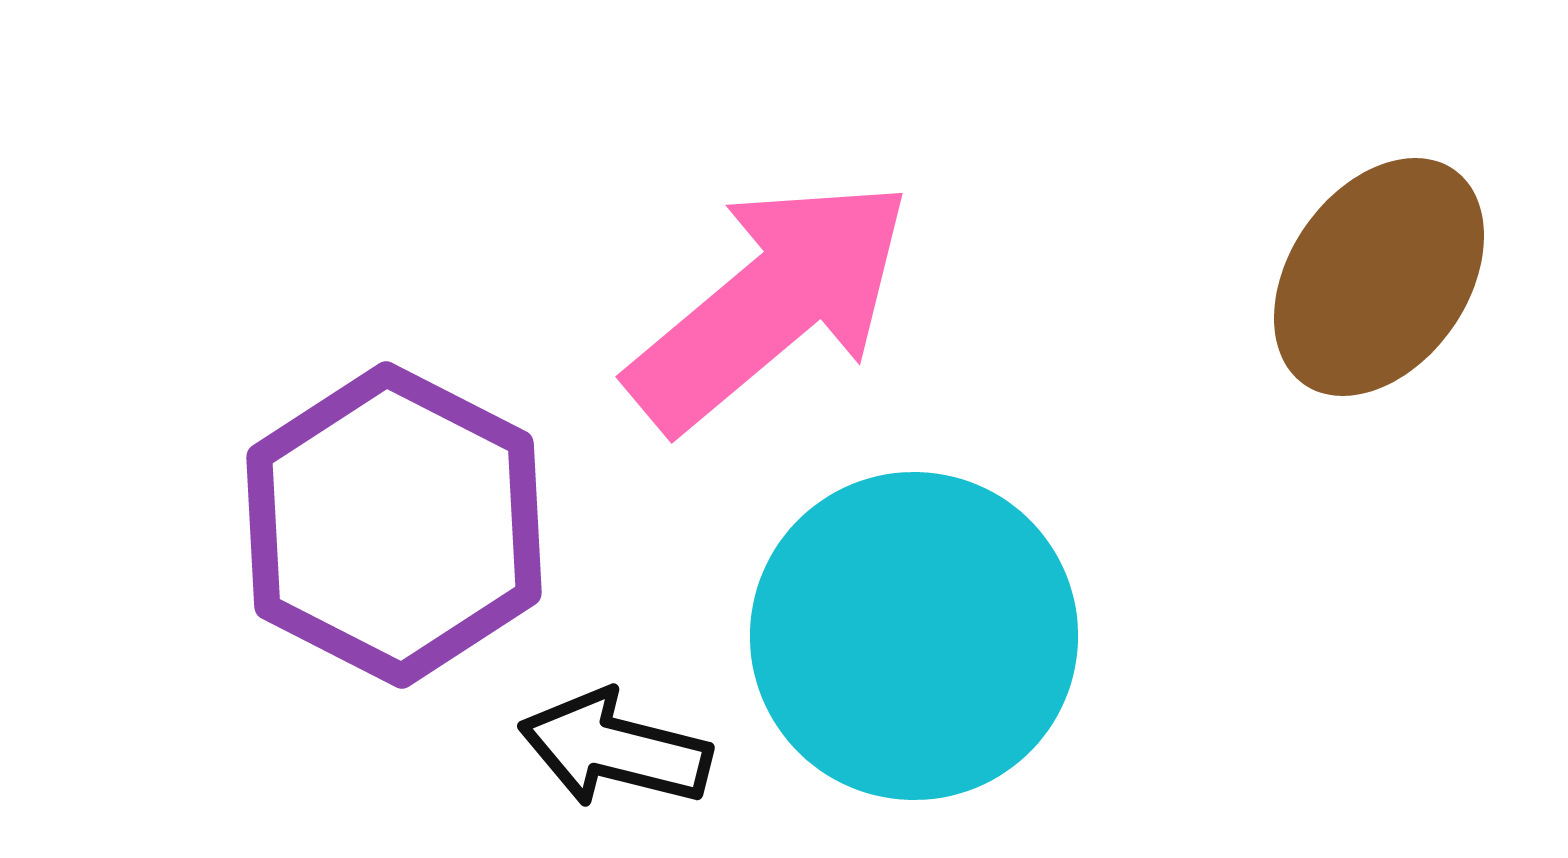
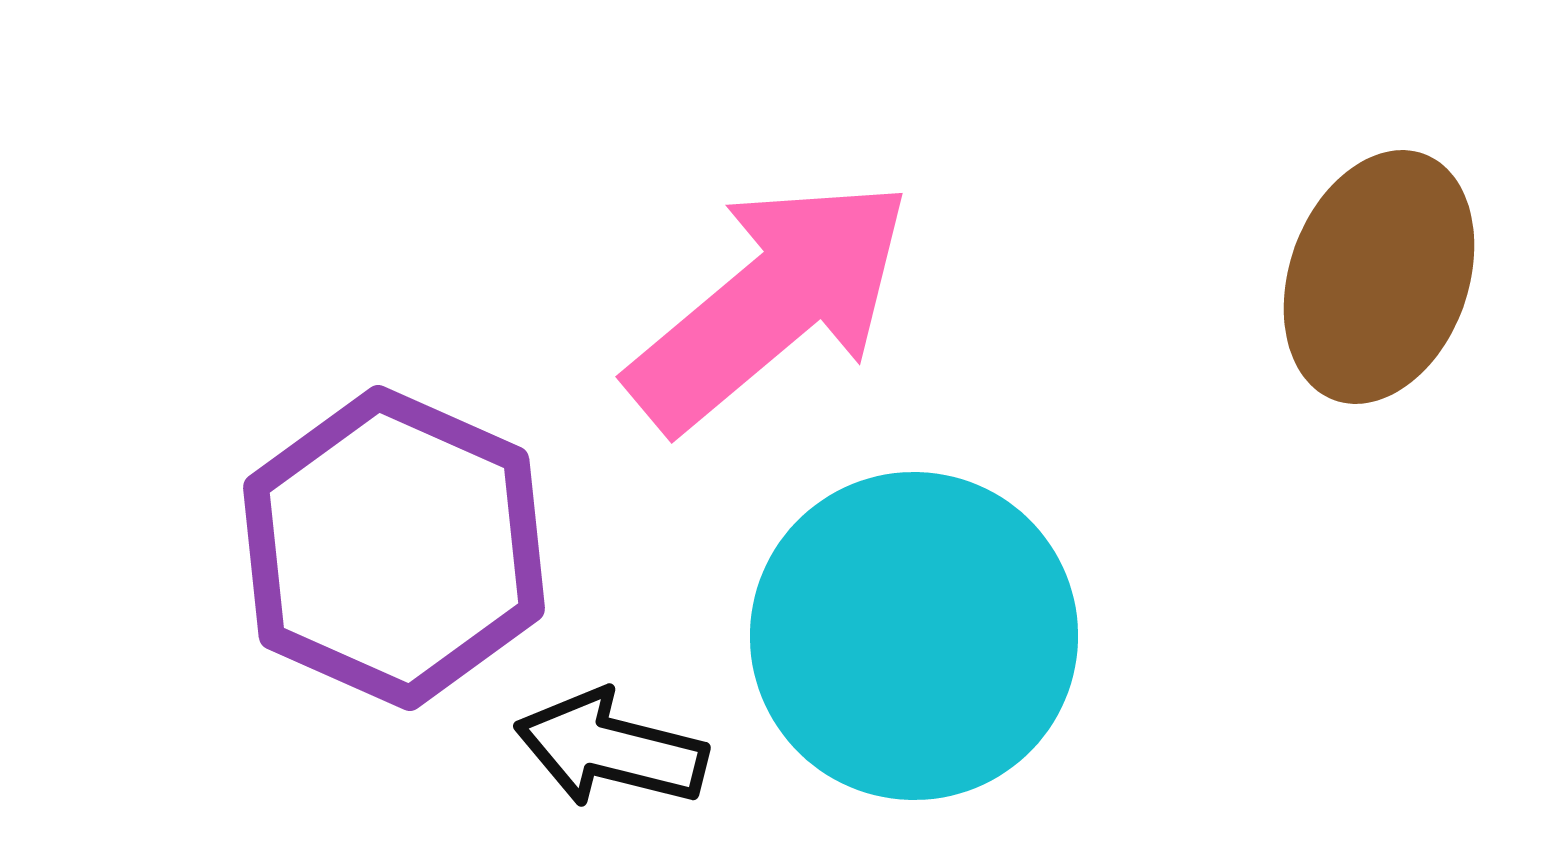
brown ellipse: rotated 15 degrees counterclockwise
purple hexagon: moved 23 px down; rotated 3 degrees counterclockwise
black arrow: moved 4 px left
